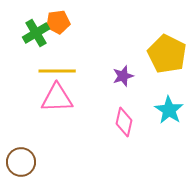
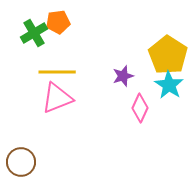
green cross: moved 2 px left
yellow pentagon: moved 1 px right, 1 px down; rotated 6 degrees clockwise
yellow line: moved 1 px down
pink triangle: rotated 20 degrees counterclockwise
cyan star: moved 25 px up
pink diamond: moved 16 px right, 14 px up; rotated 12 degrees clockwise
